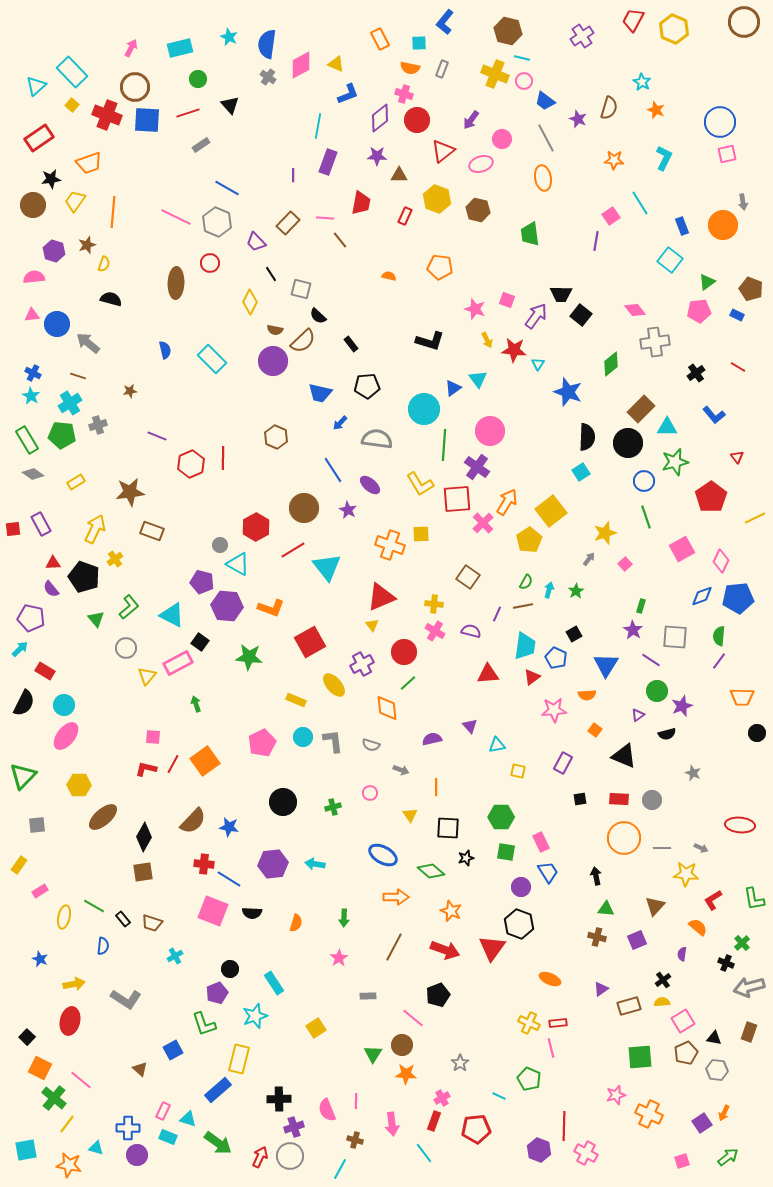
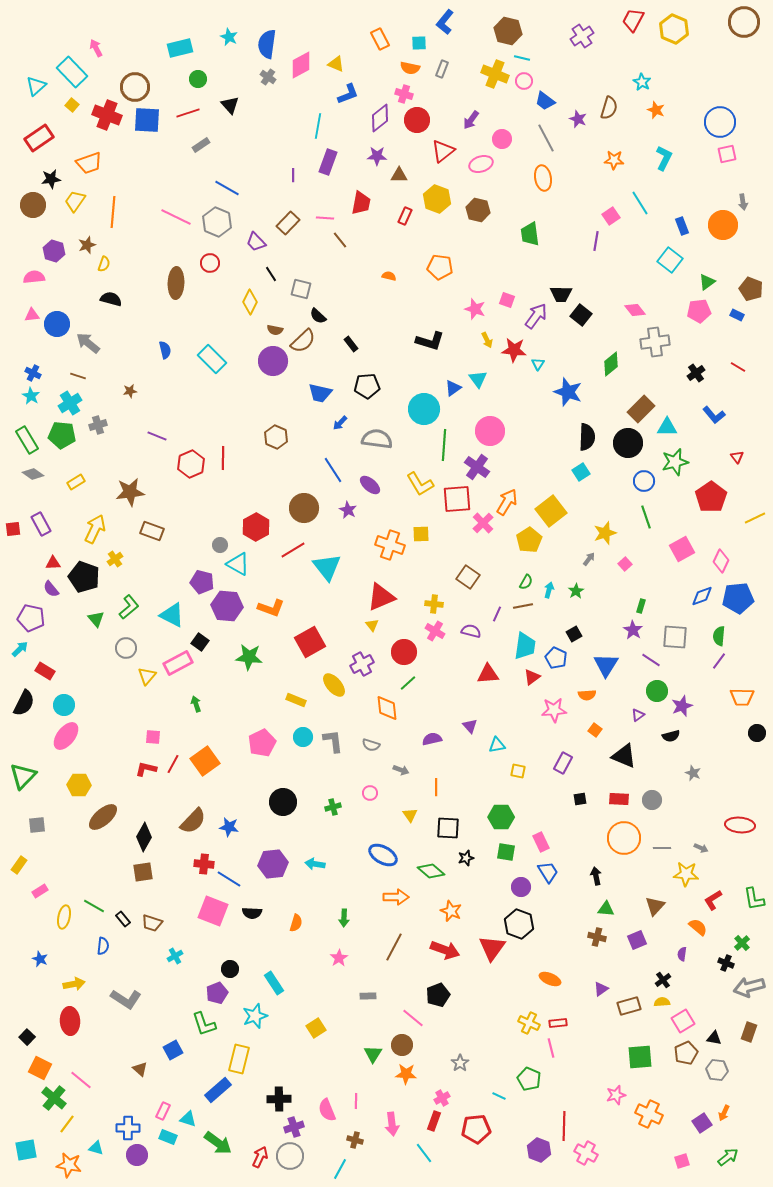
pink arrow at (131, 48): moved 35 px left; rotated 54 degrees counterclockwise
black semicircle at (667, 734): moved 4 px right, 2 px down
red ellipse at (70, 1021): rotated 16 degrees counterclockwise
